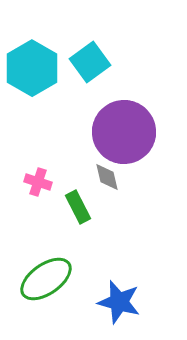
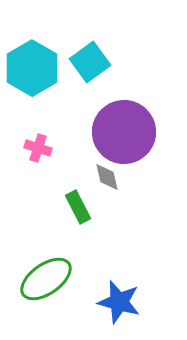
pink cross: moved 34 px up
